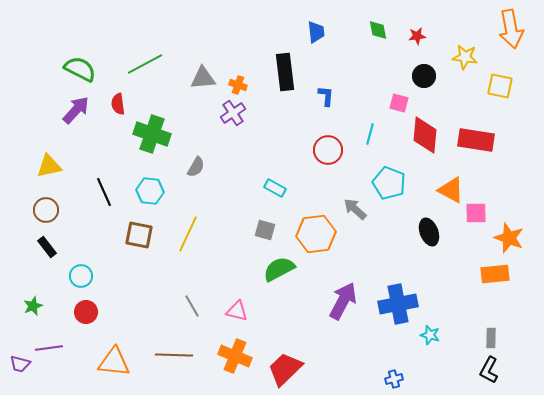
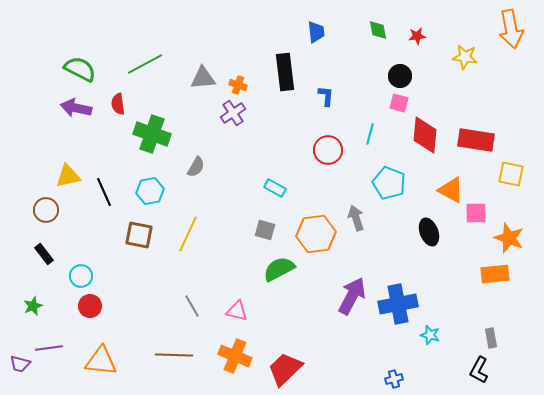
black circle at (424, 76): moved 24 px left
yellow square at (500, 86): moved 11 px right, 88 px down
purple arrow at (76, 110): moved 2 px up; rotated 120 degrees counterclockwise
yellow triangle at (49, 166): moved 19 px right, 10 px down
cyan hexagon at (150, 191): rotated 16 degrees counterclockwise
gray arrow at (355, 209): moved 1 px right, 9 px down; rotated 30 degrees clockwise
black rectangle at (47, 247): moved 3 px left, 7 px down
purple arrow at (343, 301): moved 9 px right, 5 px up
red circle at (86, 312): moved 4 px right, 6 px up
gray rectangle at (491, 338): rotated 12 degrees counterclockwise
orange triangle at (114, 362): moved 13 px left, 1 px up
black L-shape at (489, 370): moved 10 px left
